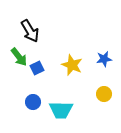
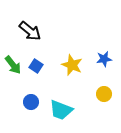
black arrow: rotated 20 degrees counterclockwise
green arrow: moved 6 px left, 8 px down
blue square: moved 1 px left, 2 px up; rotated 32 degrees counterclockwise
blue circle: moved 2 px left
cyan trapezoid: rotated 20 degrees clockwise
